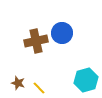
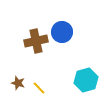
blue circle: moved 1 px up
